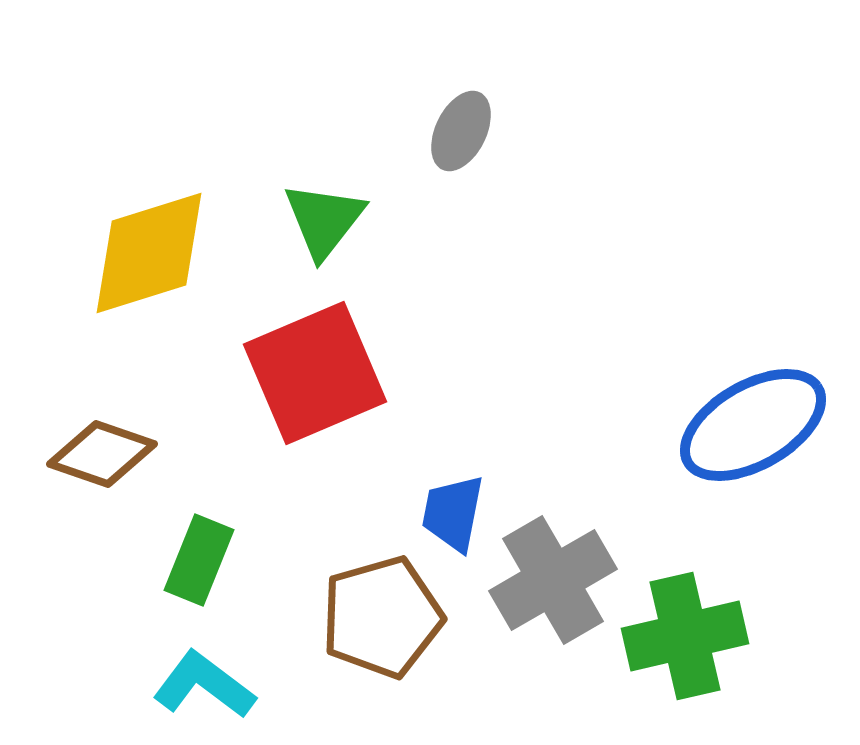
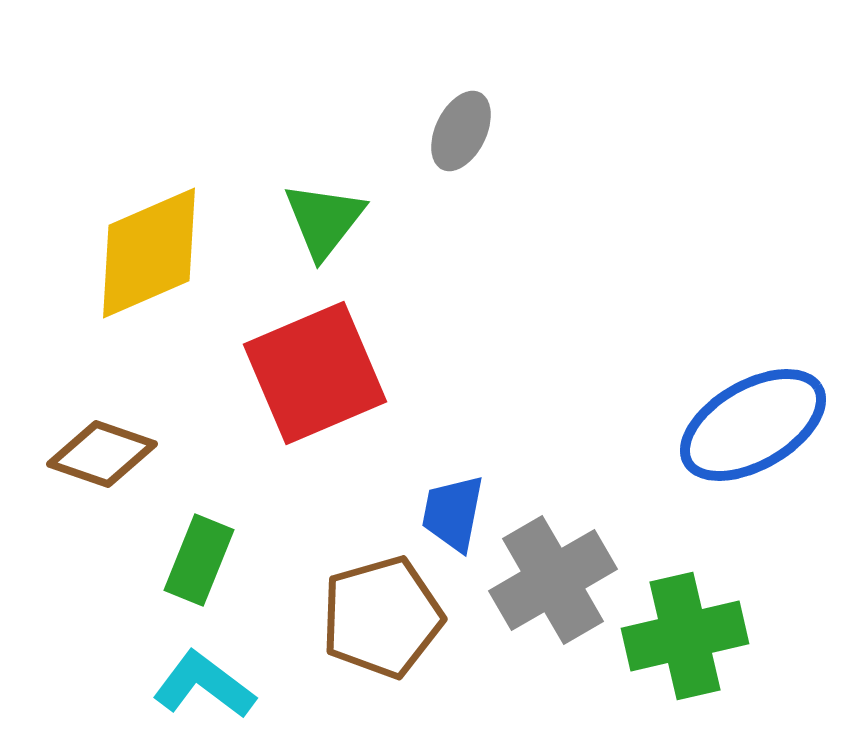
yellow diamond: rotated 6 degrees counterclockwise
